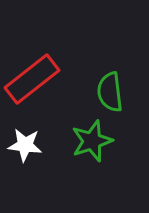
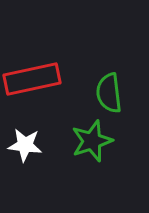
red rectangle: rotated 26 degrees clockwise
green semicircle: moved 1 px left, 1 px down
